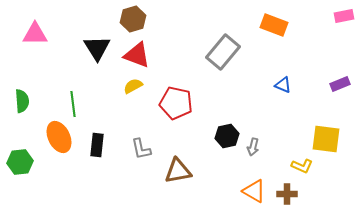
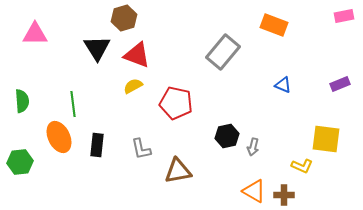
brown hexagon: moved 9 px left, 1 px up
brown cross: moved 3 px left, 1 px down
